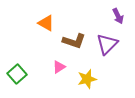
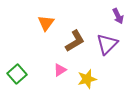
orange triangle: rotated 36 degrees clockwise
brown L-shape: moved 1 px right; rotated 50 degrees counterclockwise
pink triangle: moved 1 px right, 3 px down
